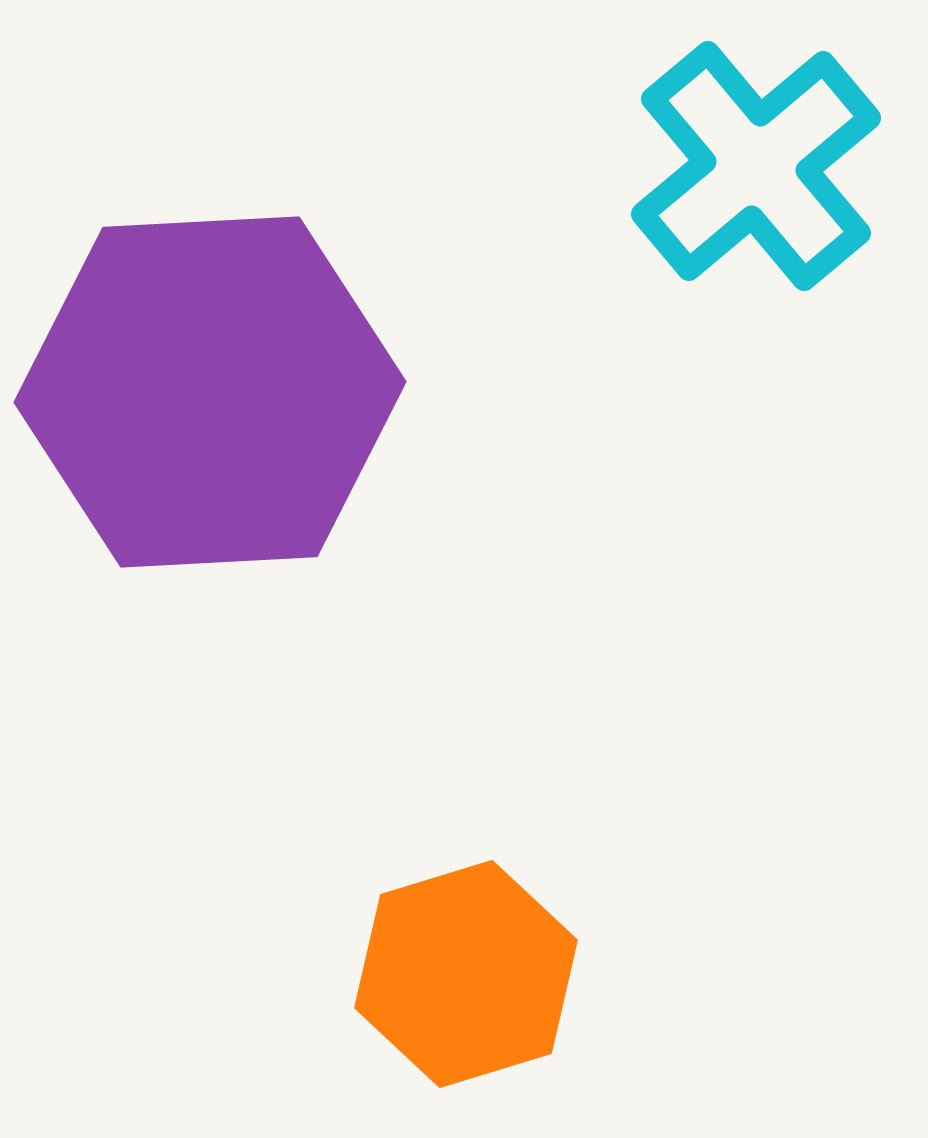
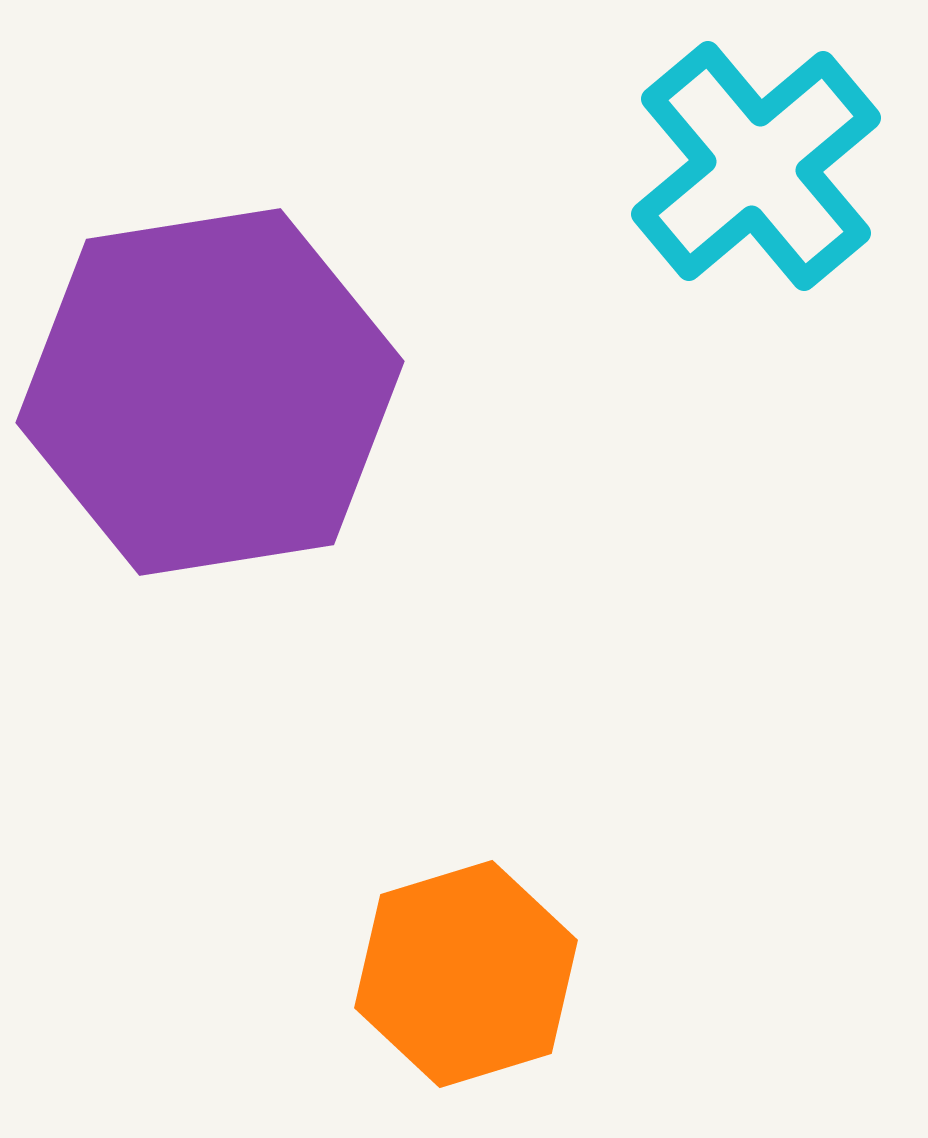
purple hexagon: rotated 6 degrees counterclockwise
